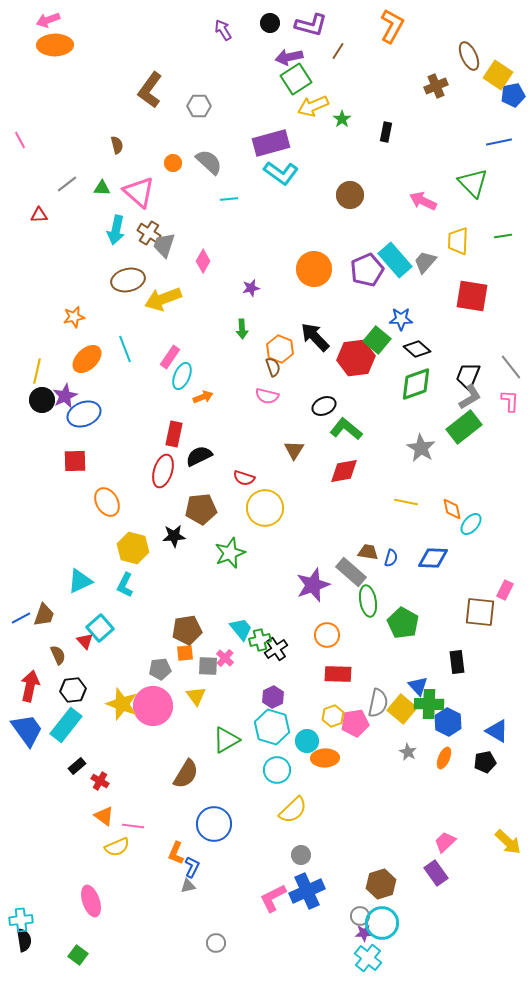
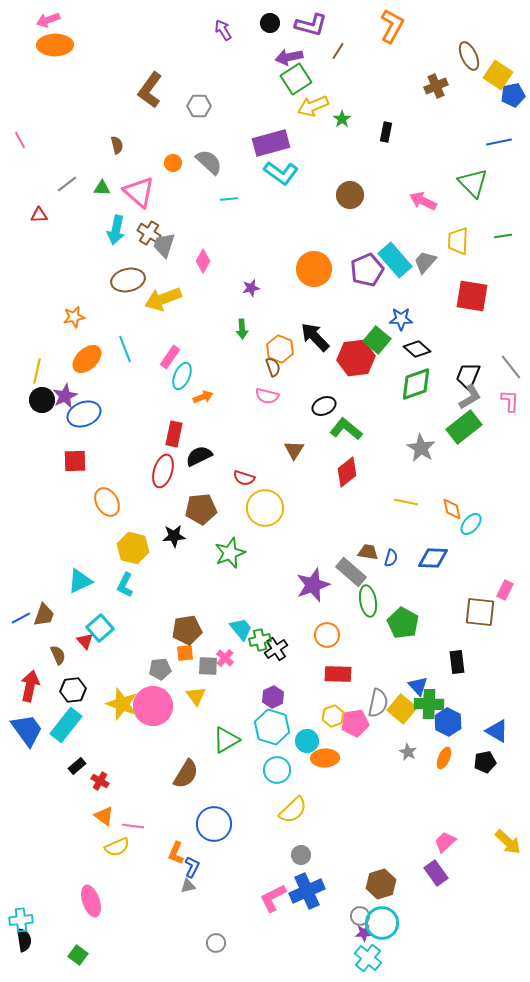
red diamond at (344, 471): moved 3 px right, 1 px down; rotated 28 degrees counterclockwise
